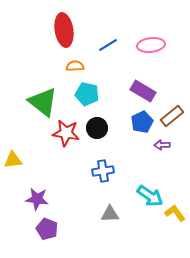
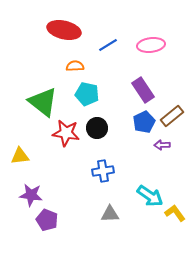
red ellipse: rotated 68 degrees counterclockwise
purple rectangle: moved 1 px up; rotated 25 degrees clockwise
blue pentagon: moved 2 px right
yellow triangle: moved 7 px right, 4 px up
purple star: moved 6 px left, 4 px up
purple pentagon: moved 9 px up
